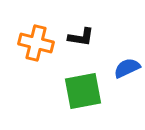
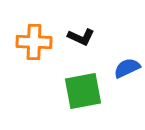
black L-shape: rotated 16 degrees clockwise
orange cross: moved 2 px left, 1 px up; rotated 12 degrees counterclockwise
